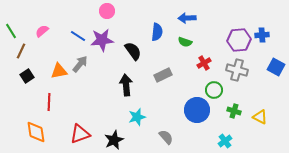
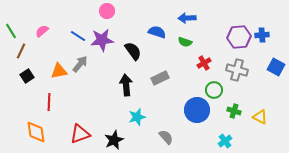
blue semicircle: rotated 78 degrees counterclockwise
purple hexagon: moved 3 px up
gray rectangle: moved 3 px left, 3 px down
